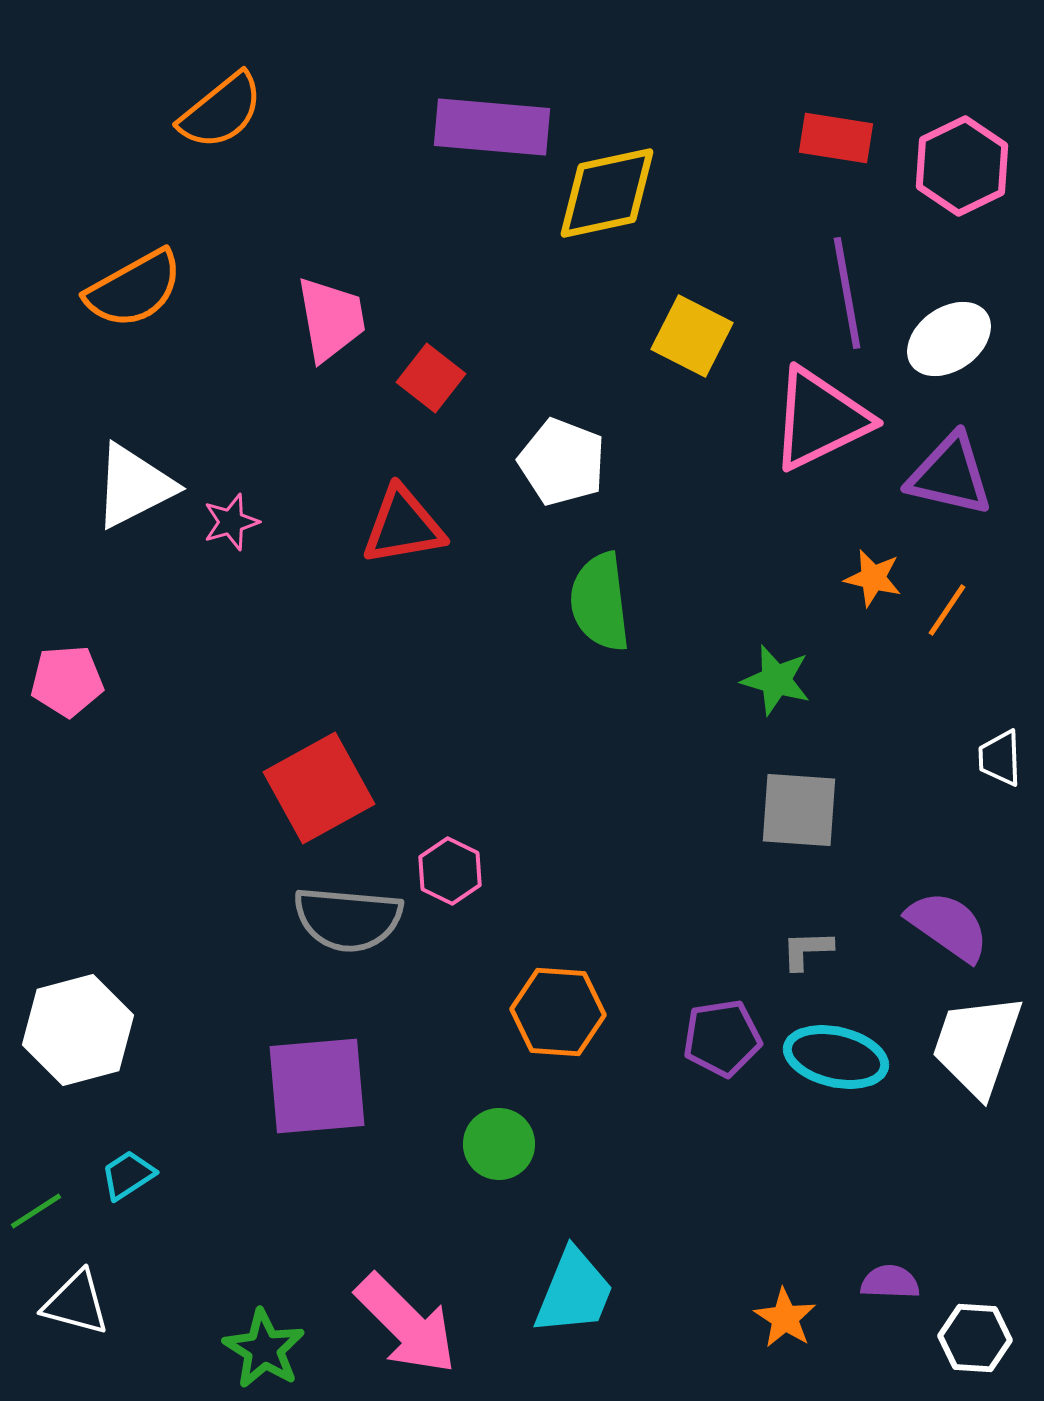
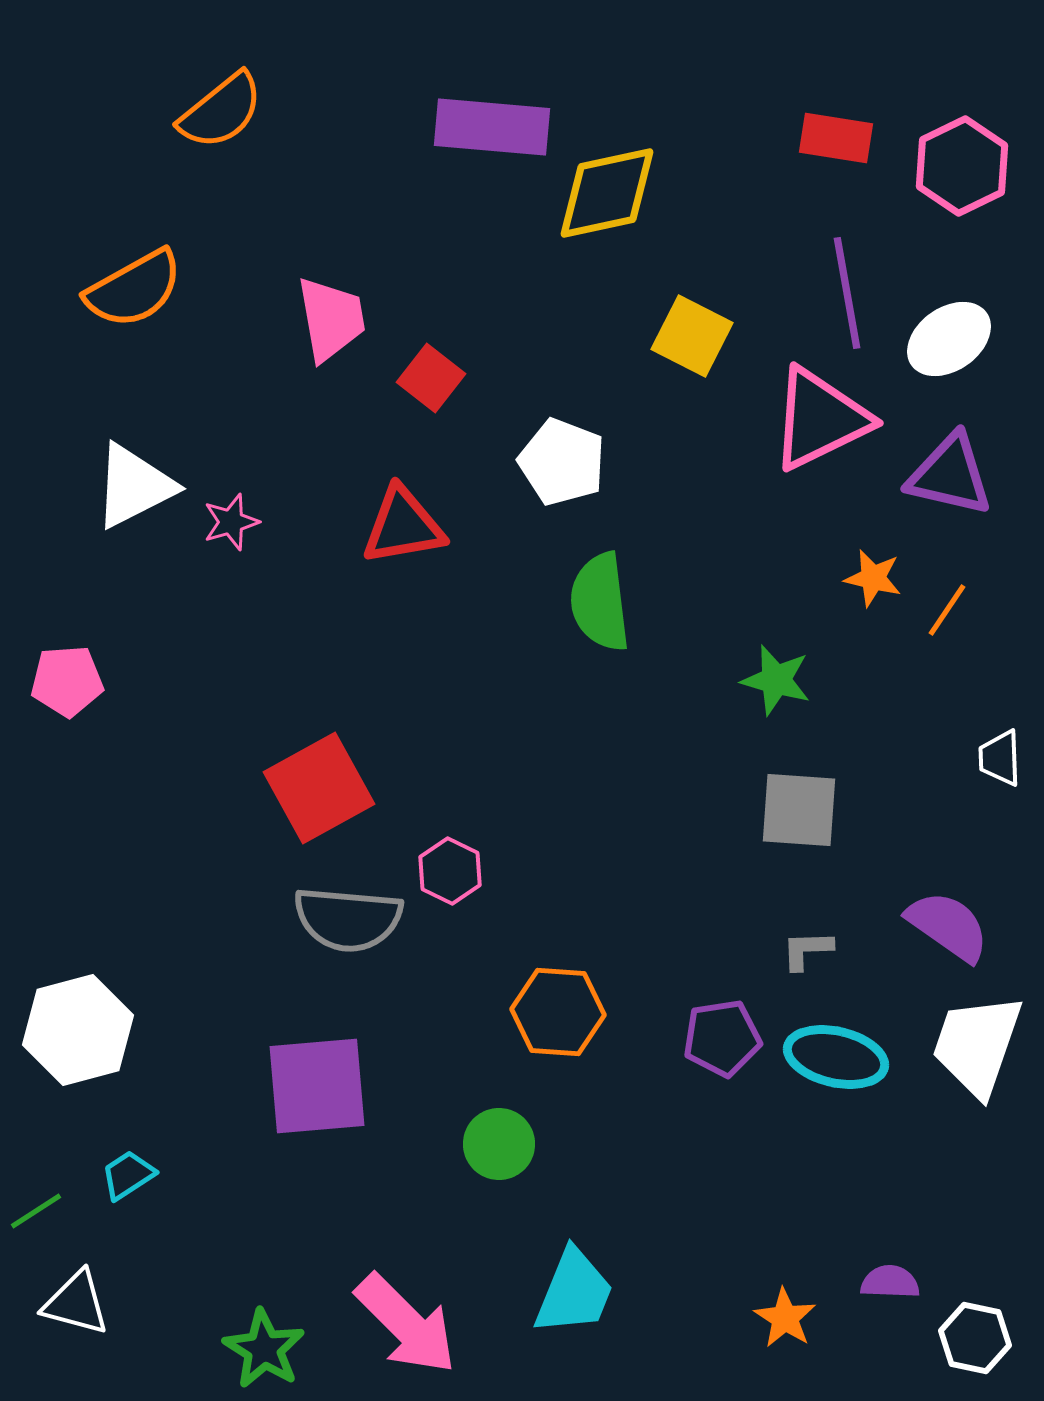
white hexagon at (975, 1338): rotated 8 degrees clockwise
